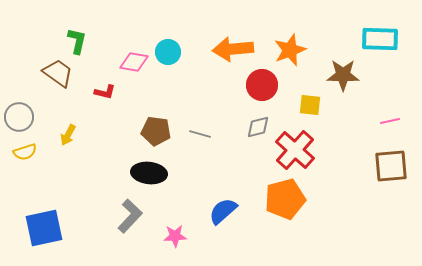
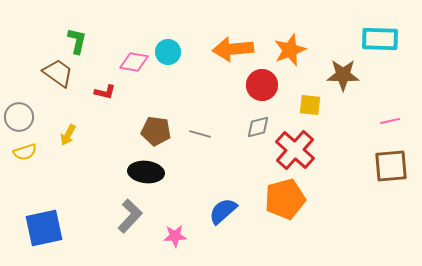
black ellipse: moved 3 px left, 1 px up
